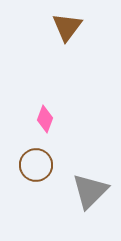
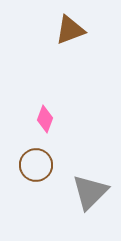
brown triangle: moved 3 px right, 3 px down; rotated 32 degrees clockwise
gray triangle: moved 1 px down
